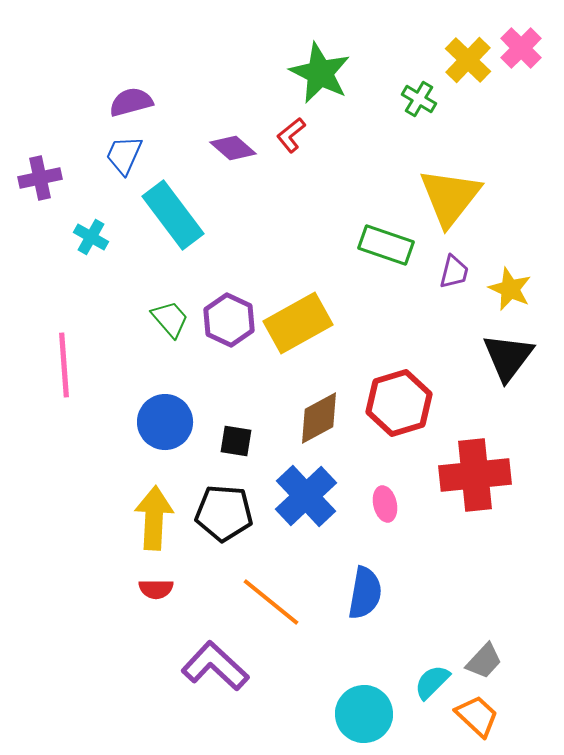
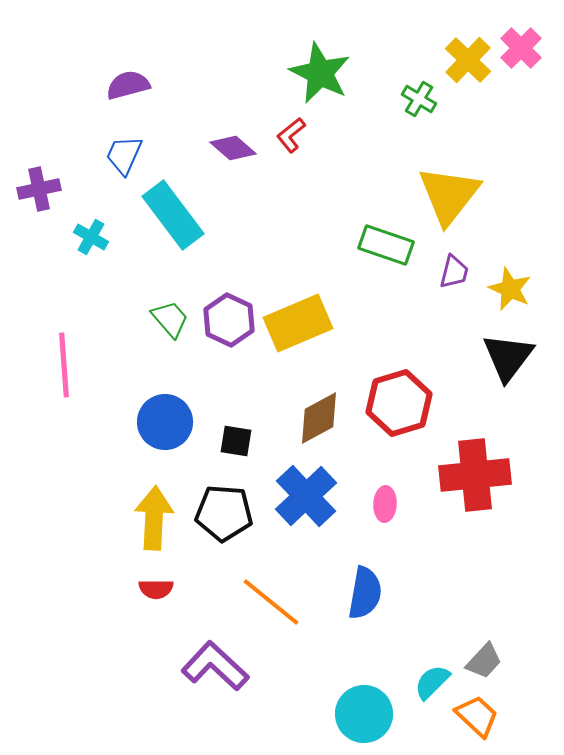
purple semicircle: moved 3 px left, 17 px up
purple cross: moved 1 px left, 11 px down
yellow triangle: moved 1 px left, 2 px up
yellow rectangle: rotated 6 degrees clockwise
pink ellipse: rotated 16 degrees clockwise
